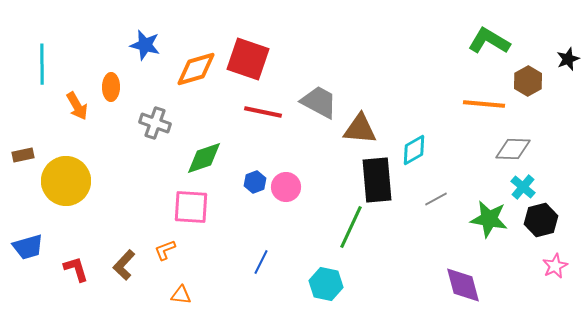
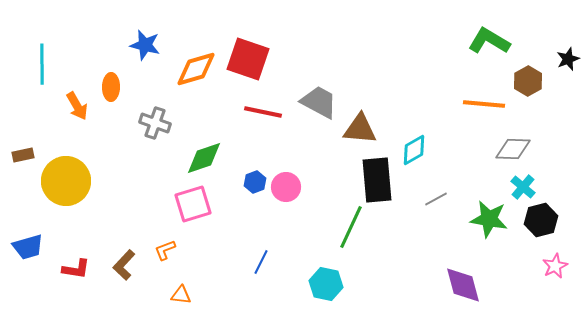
pink square: moved 2 px right, 3 px up; rotated 21 degrees counterclockwise
red L-shape: rotated 116 degrees clockwise
